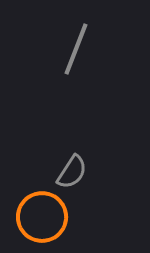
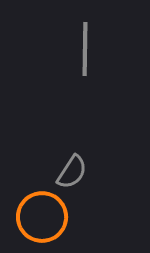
gray line: moved 9 px right; rotated 20 degrees counterclockwise
